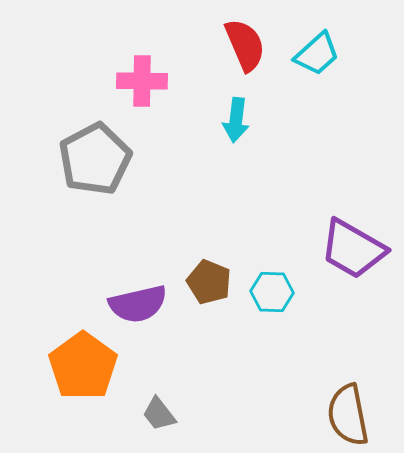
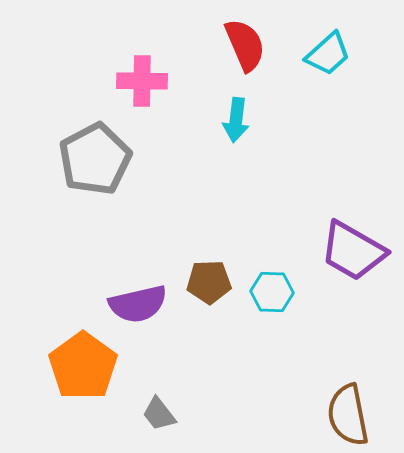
cyan trapezoid: moved 11 px right
purple trapezoid: moved 2 px down
brown pentagon: rotated 24 degrees counterclockwise
